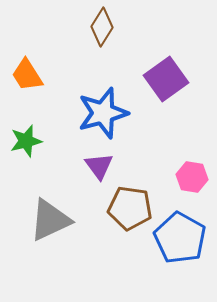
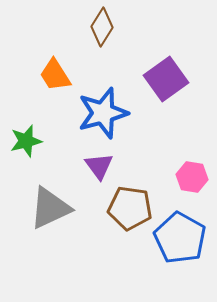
orange trapezoid: moved 28 px right
gray triangle: moved 12 px up
